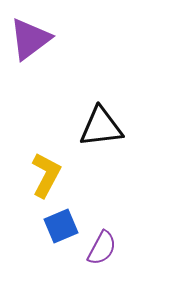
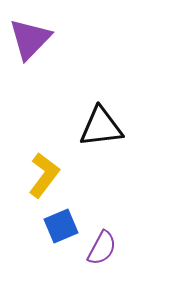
purple triangle: rotated 9 degrees counterclockwise
yellow L-shape: moved 2 px left; rotated 9 degrees clockwise
